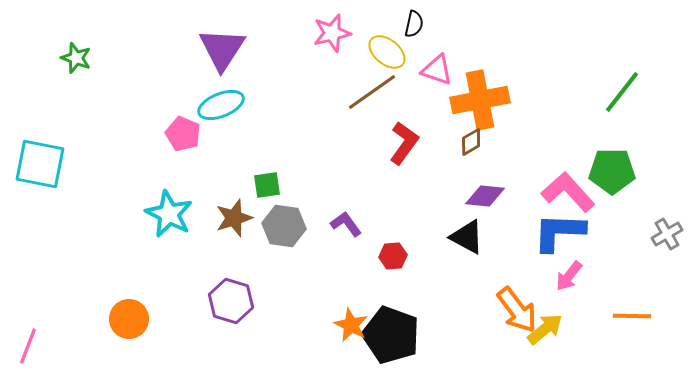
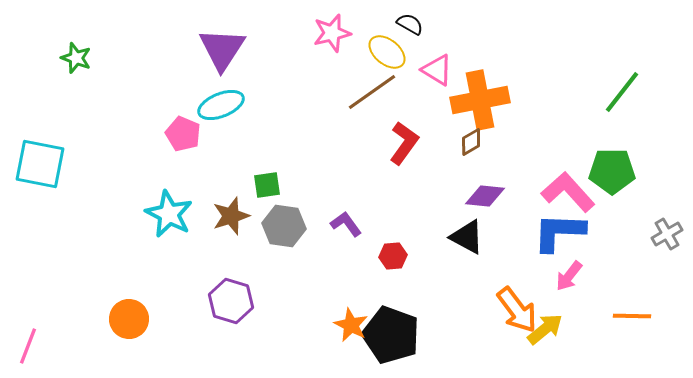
black semicircle: moved 4 px left; rotated 72 degrees counterclockwise
pink triangle: rotated 12 degrees clockwise
brown star: moved 3 px left, 2 px up
